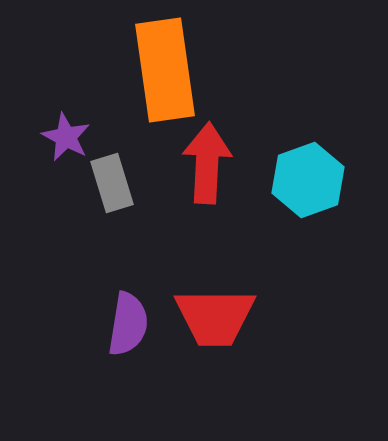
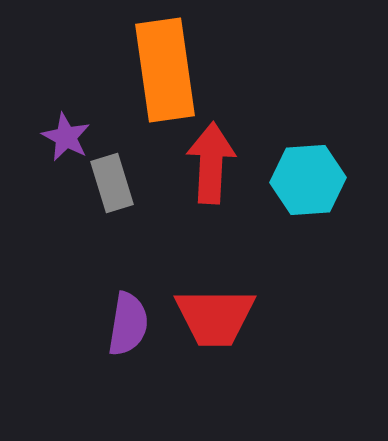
red arrow: moved 4 px right
cyan hexagon: rotated 16 degrees clockwise
